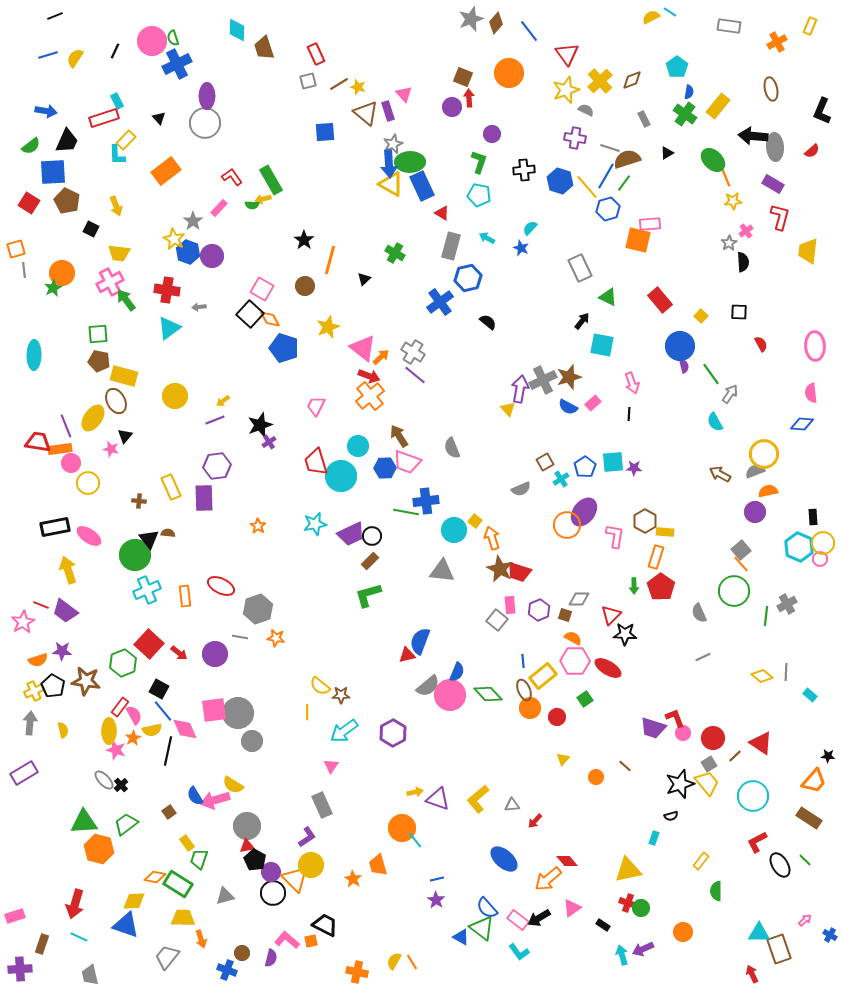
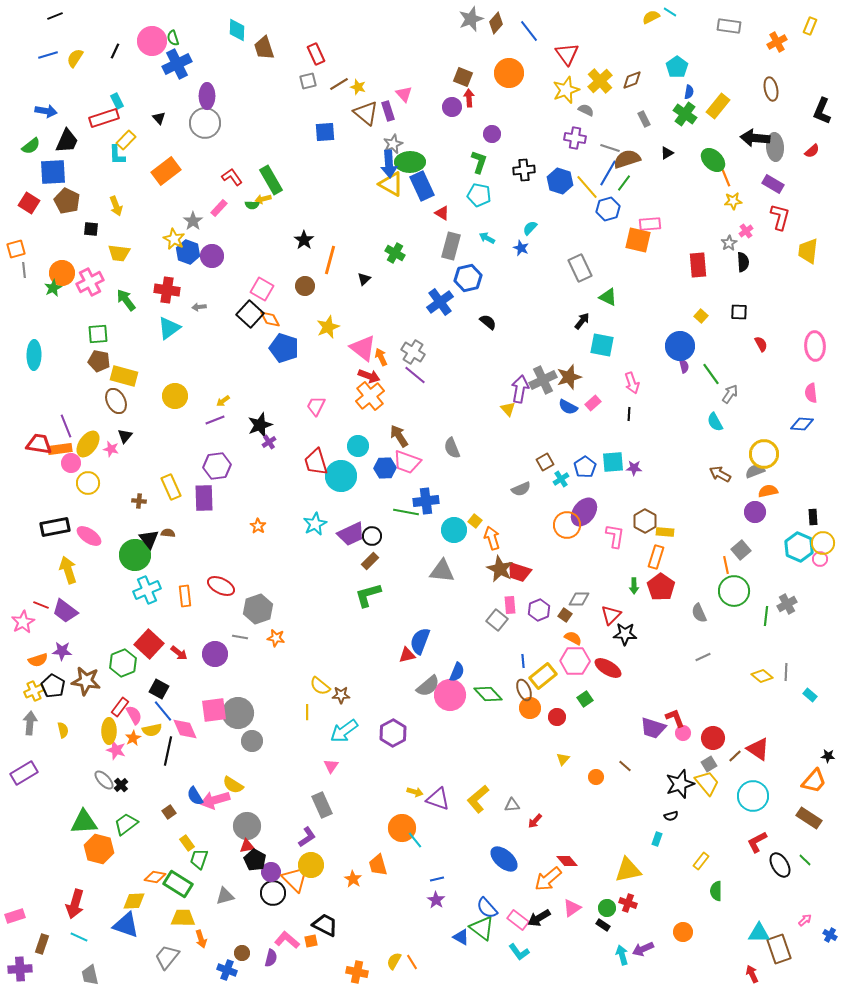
black arrow at (753, 136): moved 2 px right, 2 px down
blue line at (606, 176): moved 2 px right, 3 px up
black square at (91, 229): rotated 21 degrees counterclockwise
pink cross at (110, 282): moved 20 px left
red rectangle at (660, 300): moved 38 px right, 35 px up; rotated 35 degrees clockwise
orange arrow at (381, 357): rotated 72 degrees counterclockwise
yellow ellipse at (93, 418): moved 5 px left, 26 px down
red trapezoid at (38, 442): moved 1 px right, 2 px down
cyan star at (315, 524): rotated 15 degrees counterclockwise
orange line at (741, 564): moved 15 px left, 1 px down; rotated 30 degrees clockwise
brown square at (565, 615): rotated 16 degrees clockwise
red triangle at (761, 743): moved 3 px left, 6 px down
yellow arrow at (415, 792): rotated 28 degrees clockwise
cyan rectangle at (654, 838): moved 3 px right, 1 px down
green circle at (641, 908): moved 34 px left
